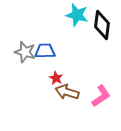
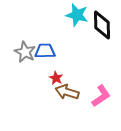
black diamond: rotated 8 degrees counterclockwise
gray star: rotated 10 degrees clockwise
